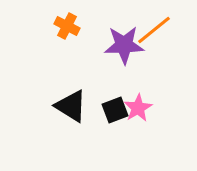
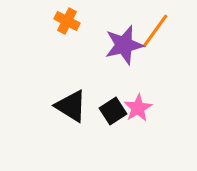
orange cross: moved 5 px up
orange line: moved 1 px right, 1 px down; rotated 15 degrees counterclockwise
purple star: rotated 12 degrees counterclockwise
black square: moved 2 px left, 1 px down; rotated 12 degrees counterclockwise
